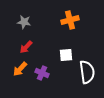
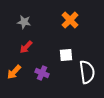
orange cross: rotated 30 degrees counterclockwise
orange arrow: moved 6 px left, 3 px down
